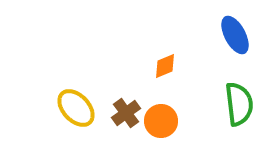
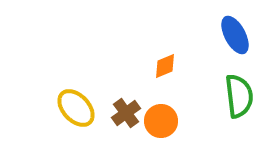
green semicircle: moved 8 px up
